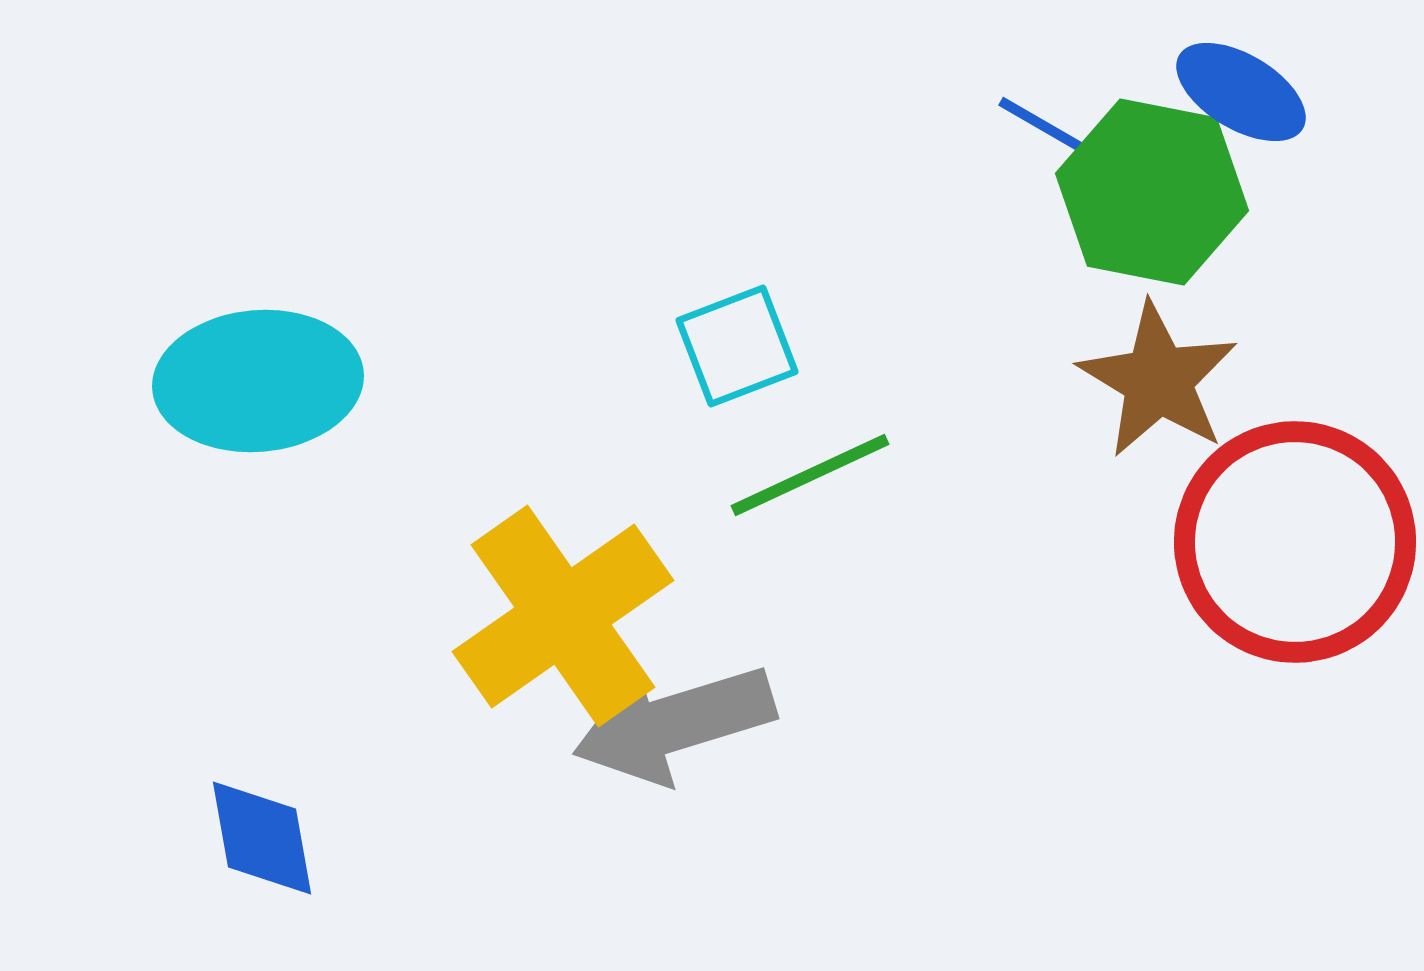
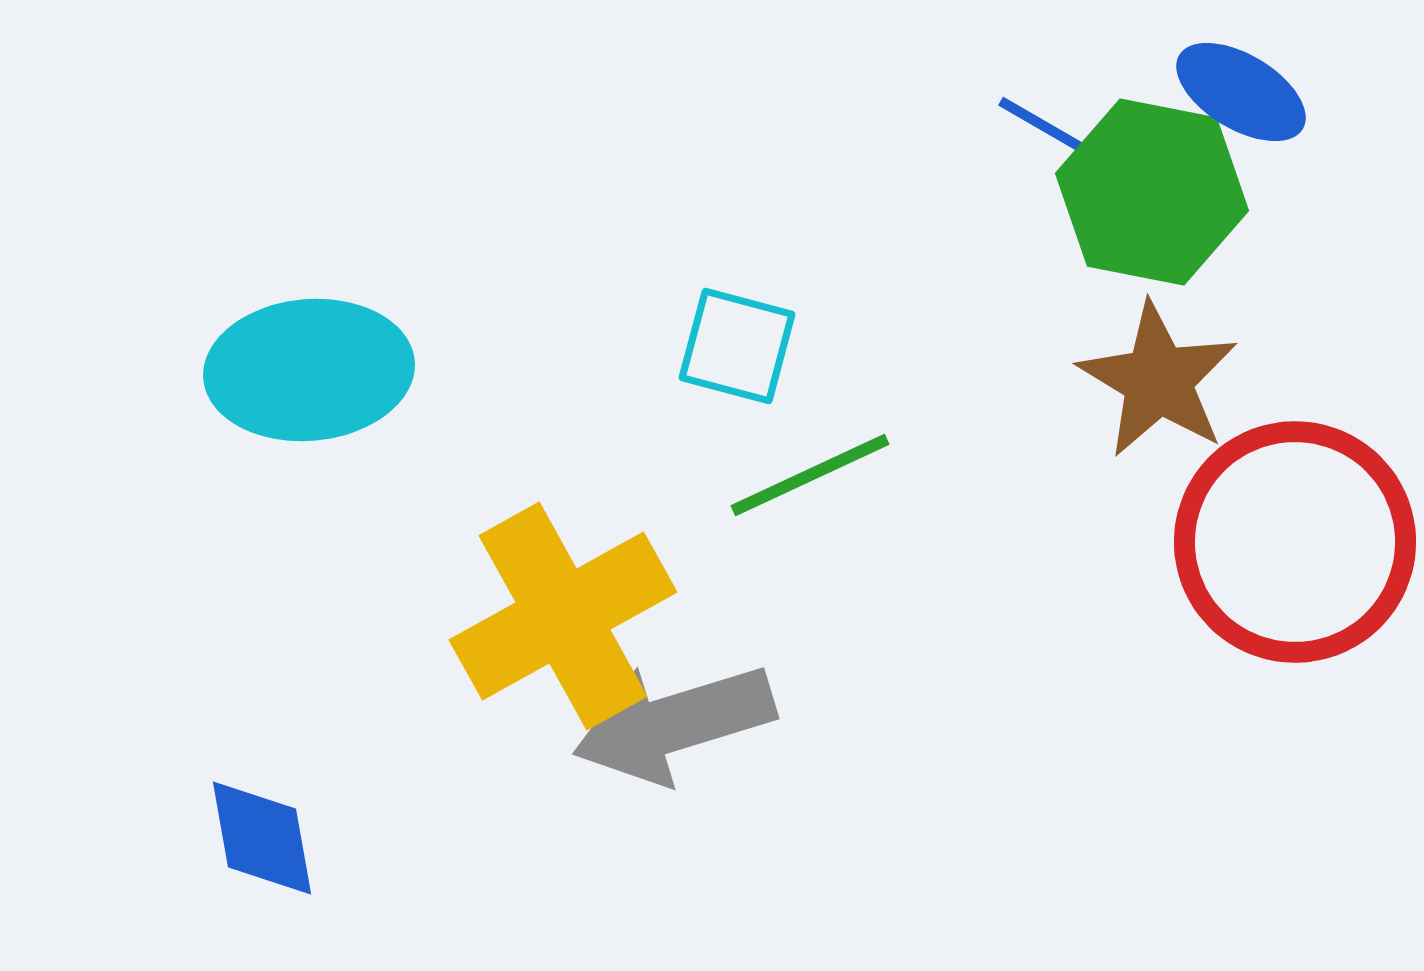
cyan square: rotated 36 degrees clockwise
cyan ellipse: moved 51 px right, 11 px up
yellow cross: rotated 6 degrees clockwise
